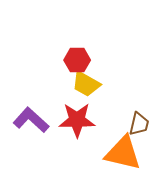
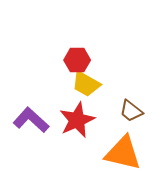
red star: rotated 24 degrees counterclockwise
brown trapezoid: moved 8 px left, 13 px up; rotated 115 degrees clockwise
